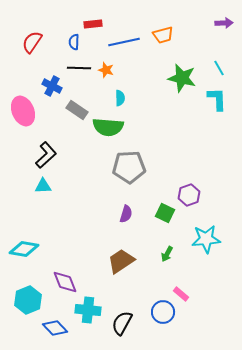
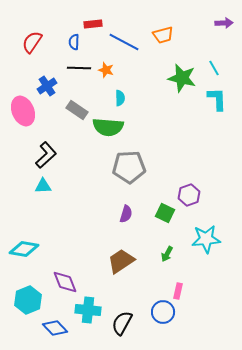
blue line: rotated 40 degrees clockwise
cyan line: moved 5 px left
blue cross: moved 5 px left; rotated 30 degrees clockwise
pink rectangle: moved 3 px left, 3 px up; rotated 63 degrees clockwise
